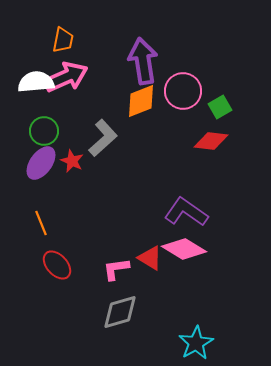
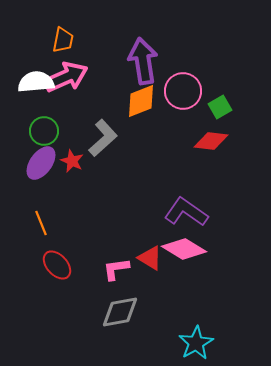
gray diamond: rotated 6 degrees clockwise
